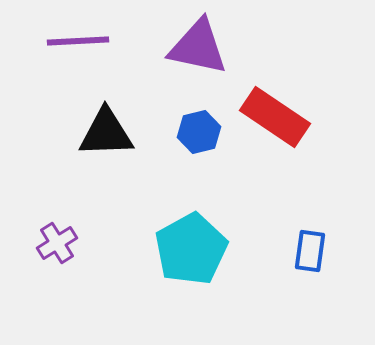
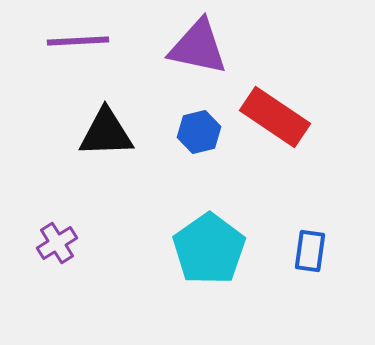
cyan pentagon: moved 18 px right; rotated 6 degrees counterclockwise
